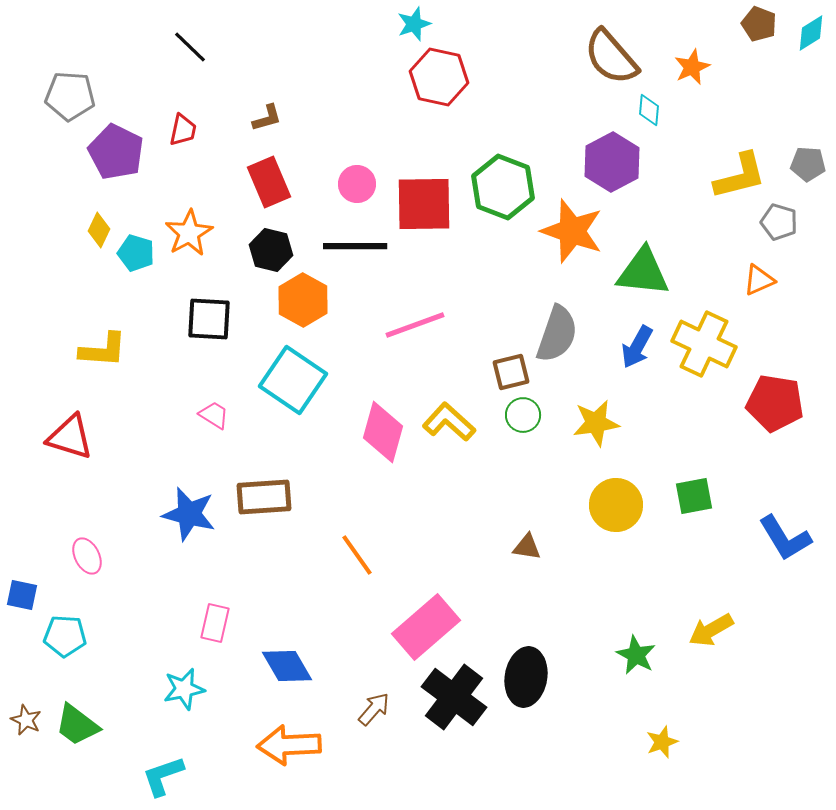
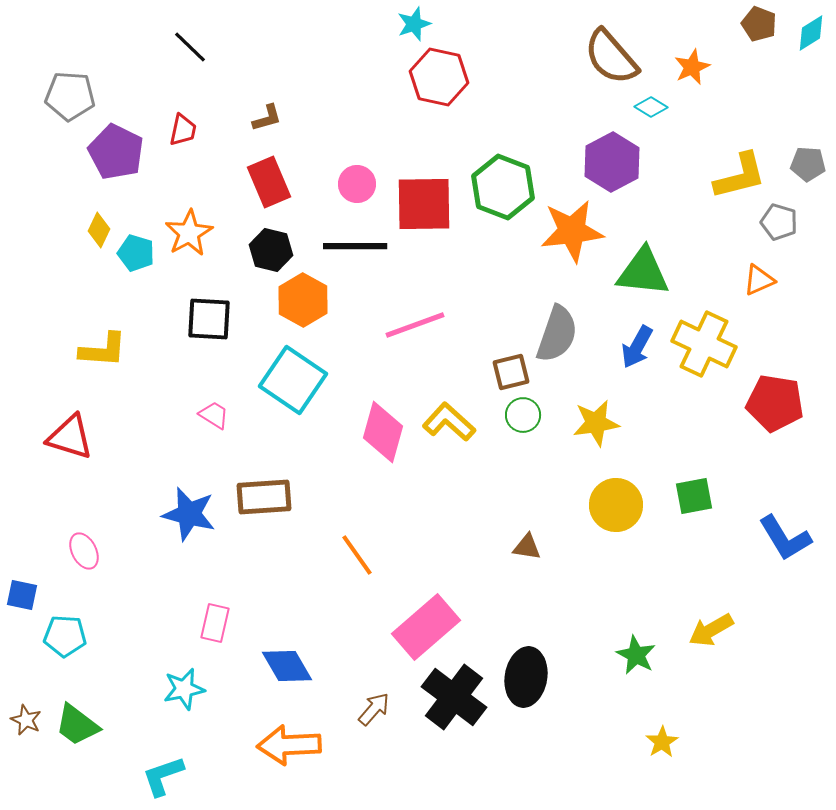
cyan diamond at (649, 110): moved 2 px right, 3 px up; rotated 64 degrees counterclockwise
orange star at (572, 231): rotated 26 degrees counterclockwise
pink ellipse at (87, 556): moved 3 px left, 5 px up
yellow star at (662, 742): rotated 12 degrees counterclockwise
